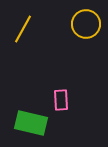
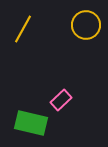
yellow circle: moved 1 px down
pink rectangle: rotated 50 degrees clockwise
